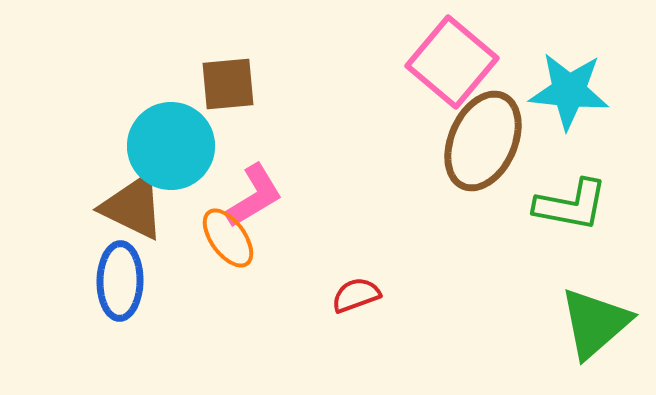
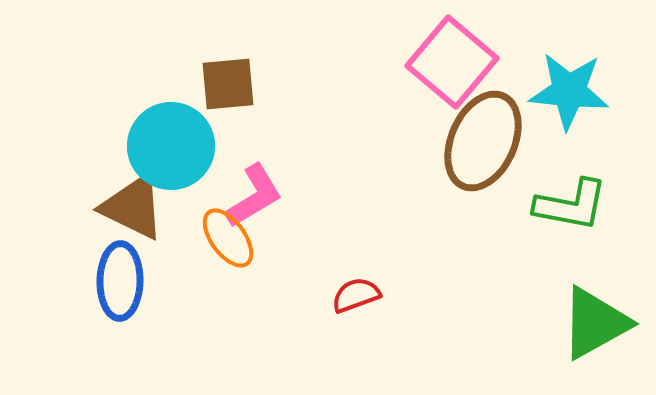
green triangle: rotated 12 degrees clockwise
